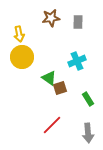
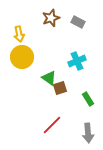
brown star: rotated 12 degrees counterclockwise
gray rectangle: rotated 64 degrees counterclockwise
